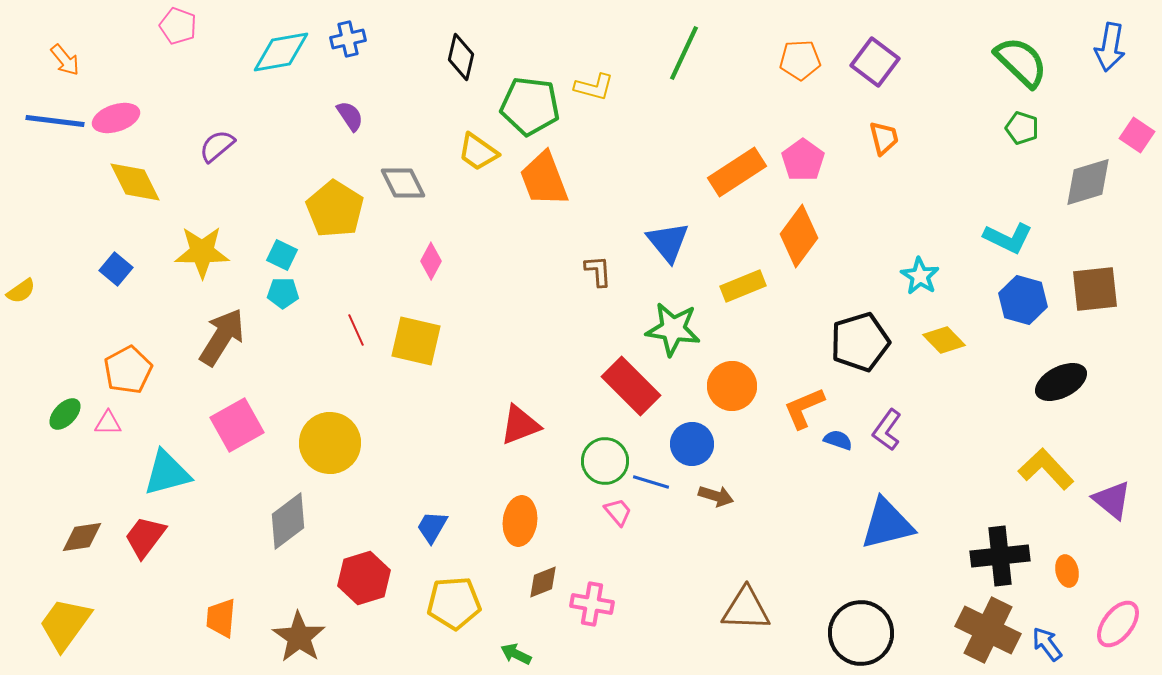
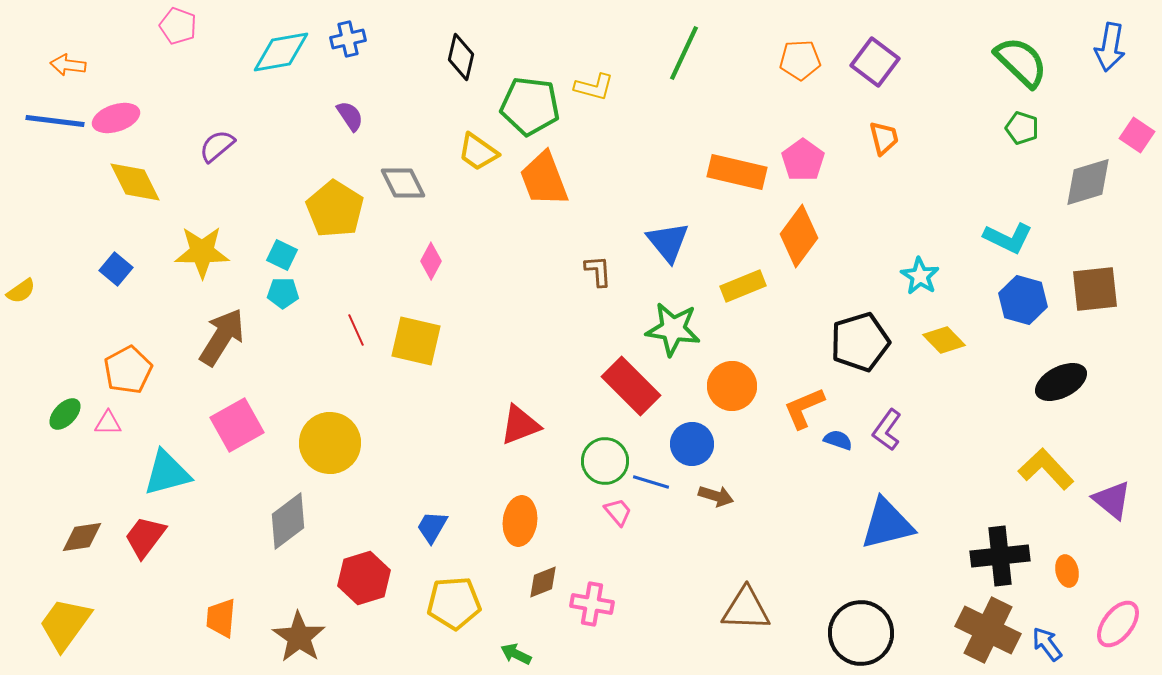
orange arrow at (65, 60): moved 3 px right, 5 px down; rotated 136 degrees clockwise
orange rectangle at (737, 172): rotated 46 degrees clockwise
